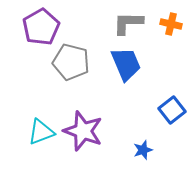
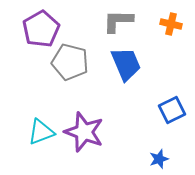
gray L-shape: moved 10 px left, 2 px up
purple pentagon: moved 2 px down
gray pentagon: moved 1 px left
blue square: rotated 12 degrees clockwise
purple star: moved 1 px right, 1 px down
blue star: moved 16 px right, 9 px down
